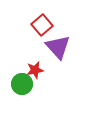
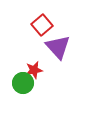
red star: moved 1 px left
green circle: moved 1 px right, 1 px up
